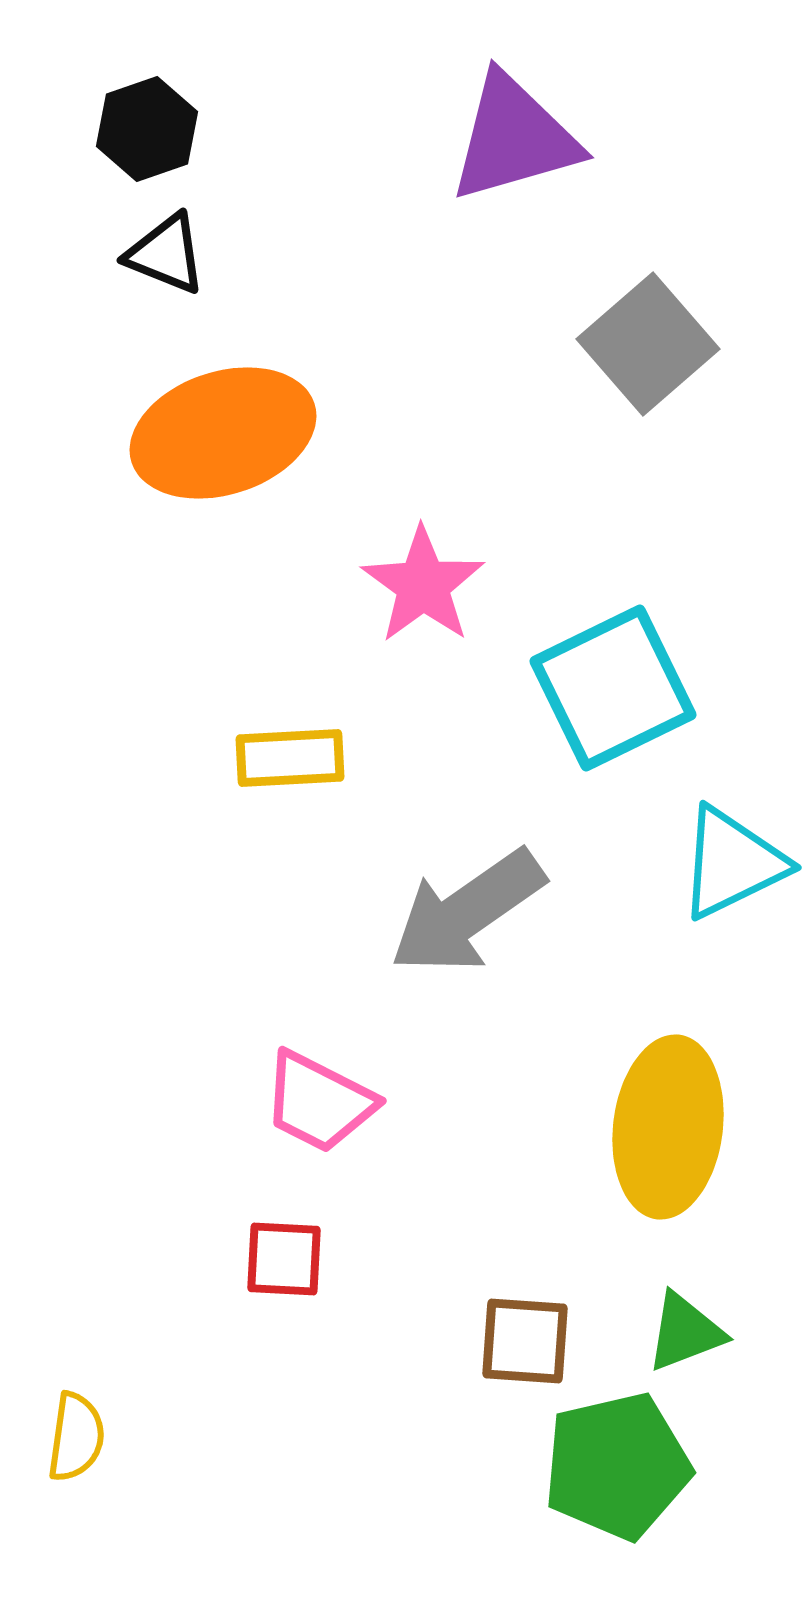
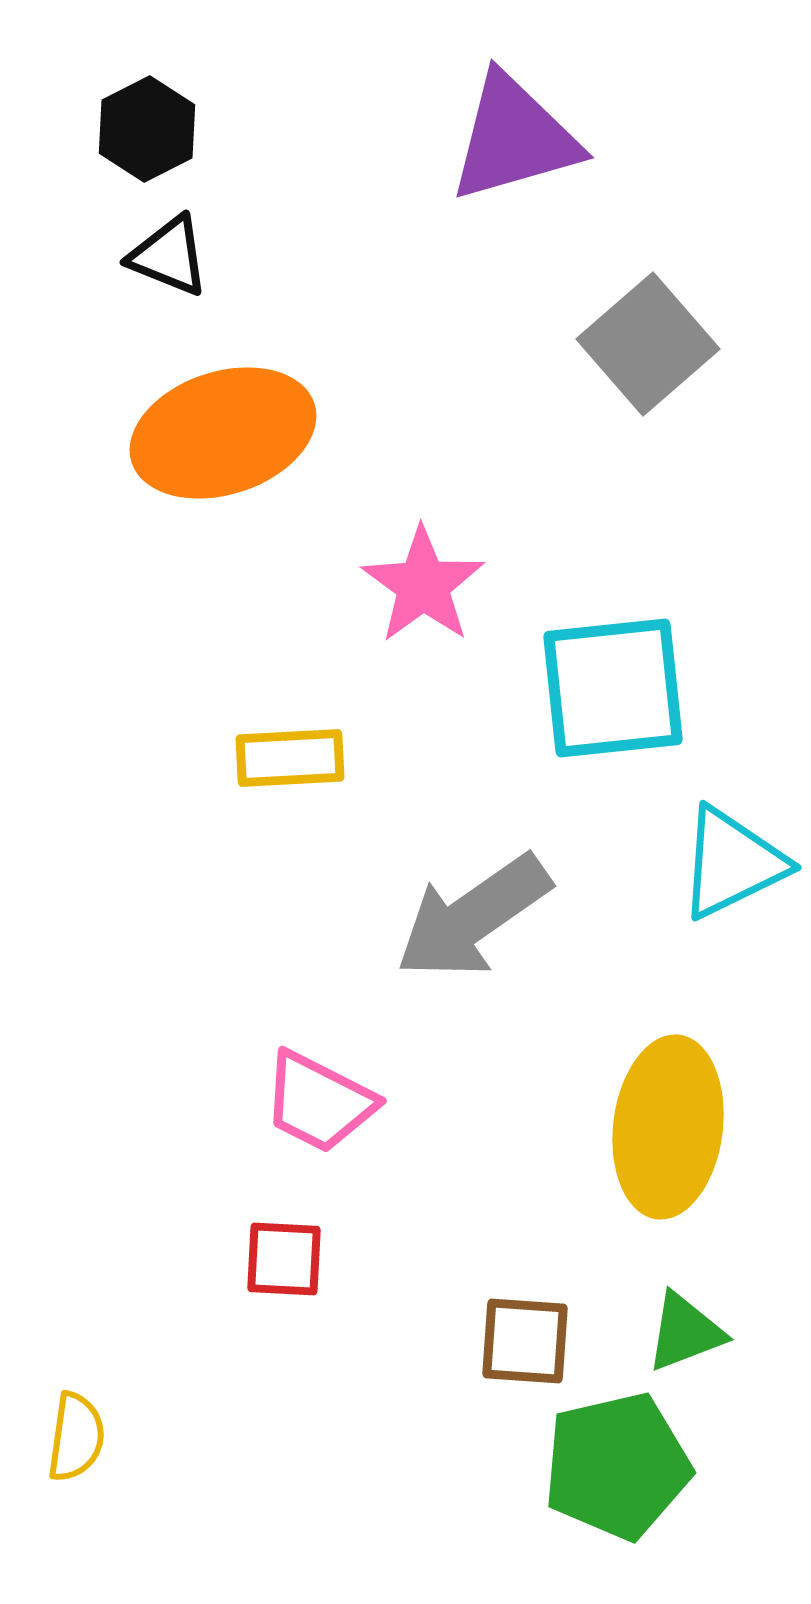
black hexagon: rotated 8 degrees counterclockwise
black triangle: moved 3 px right, 2 px down
cyan square: rotated 20 degrees clockwise
gray arrow: moved 6 px right, 5 px down
